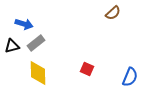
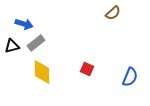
yellow diamond: moved 4 px right, 1 px up
